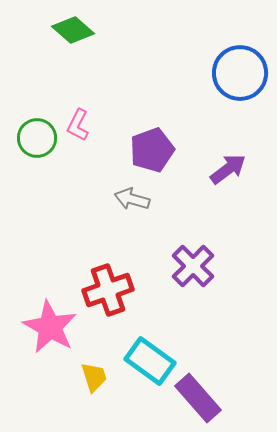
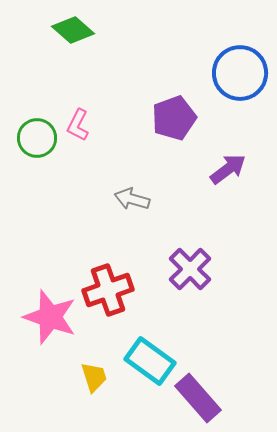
purple pentagon: moved 22 px right, 32 px up
purple cross: moved 3 px left, 3 px down
pink star: moved 10 px up; rotated 10 degrees counterclockwise
